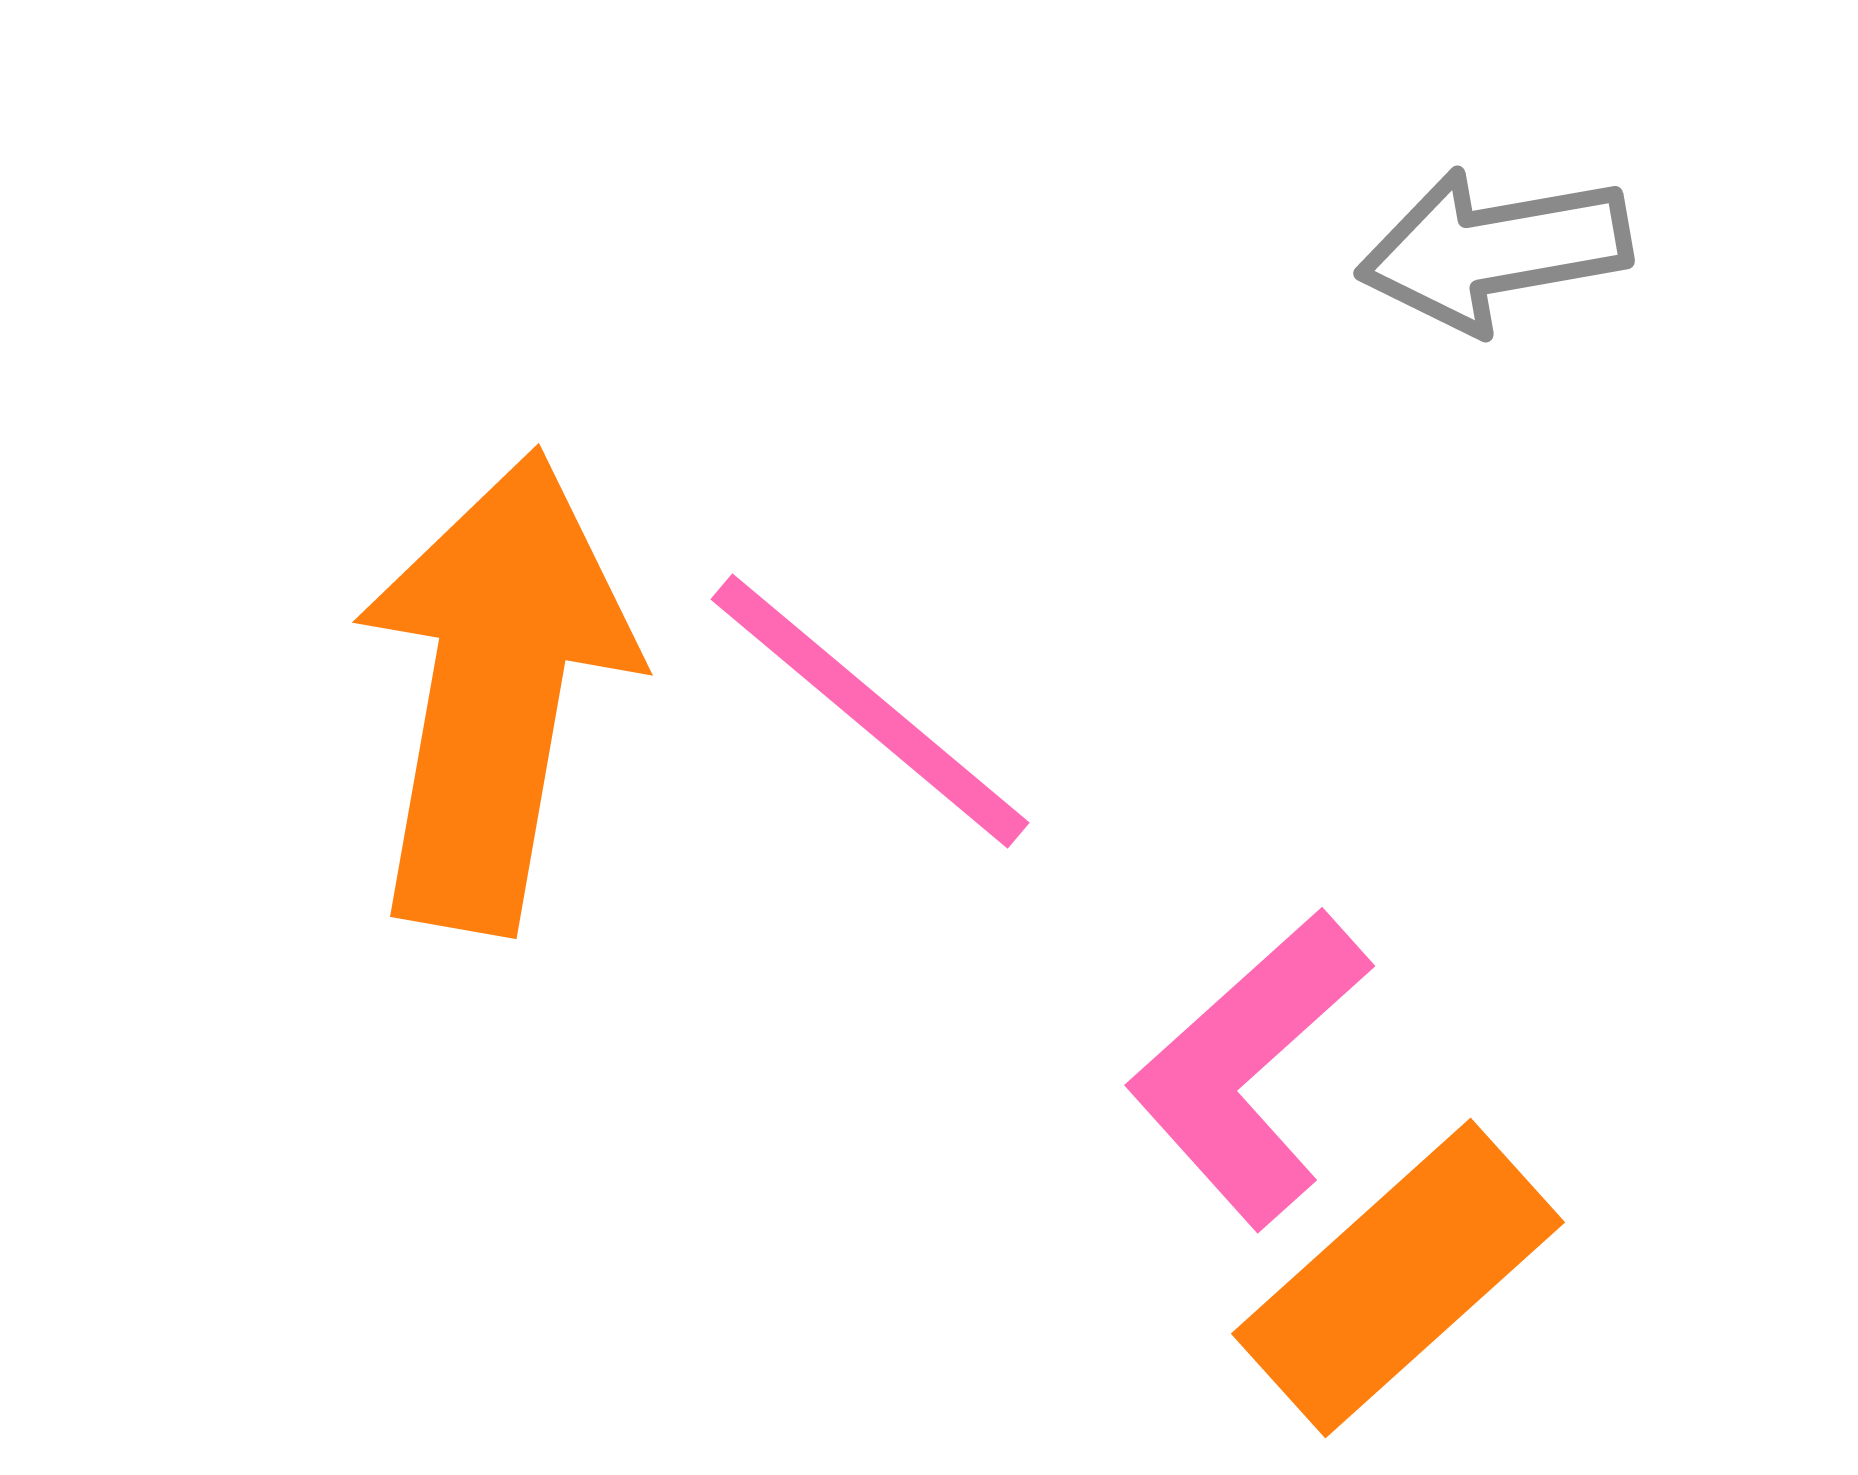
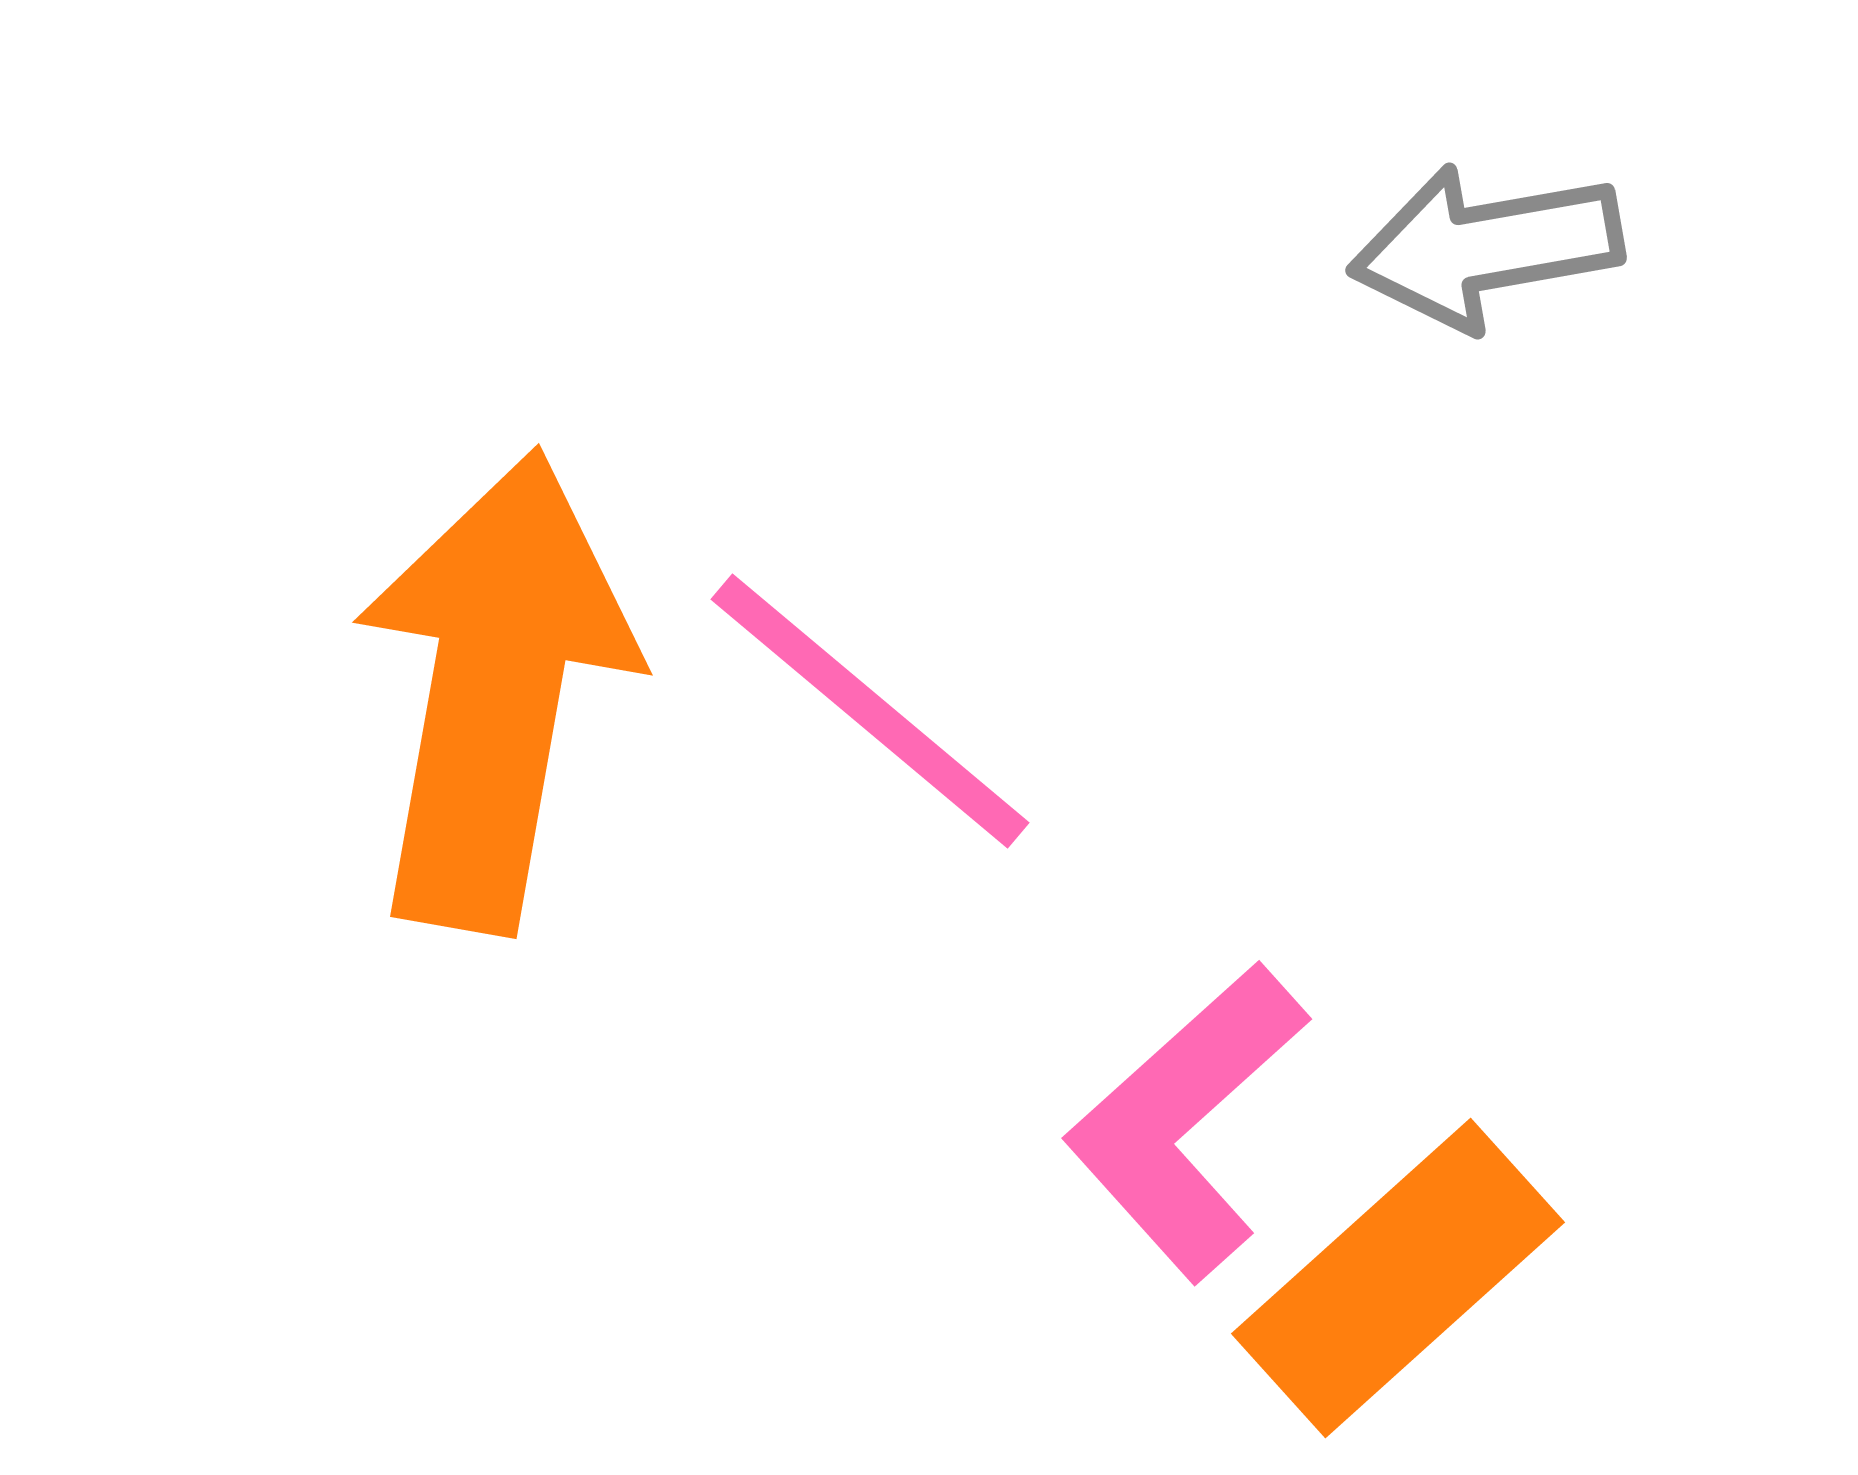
gray arrow: moved 8 px left, 3 px up
pink L-shape: moved 63 px left, 53 px down
